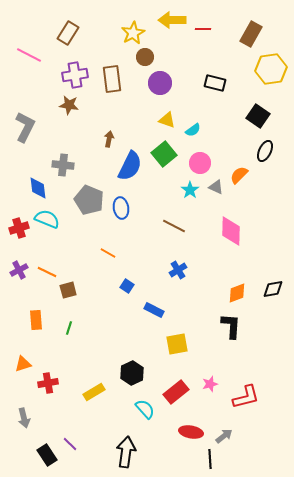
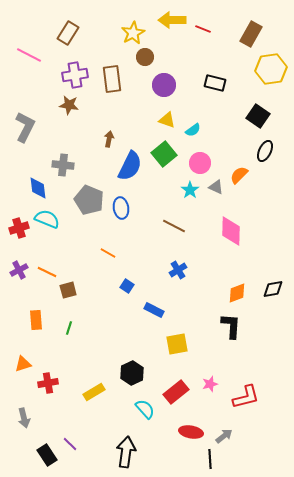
red line at (203, 29): rotated 21 degrees clockwise
purple circle at (160, 83): moved 4 px right, 2 px down
